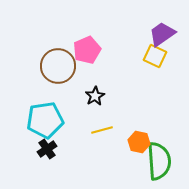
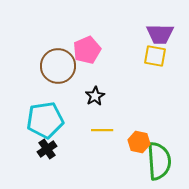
purple trapezoid: moved 2 px left; rotated 144 degrees counterclockwise
yellow square: rotated 15 degrees counterclockwise
yellow line: rotated 15 degrees clockwise
